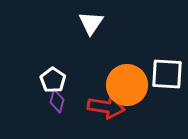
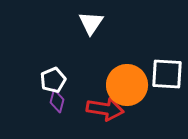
white pentagon: rotated 15 degrees clockwise
red arrow: moved 1 px left, 2 px down
